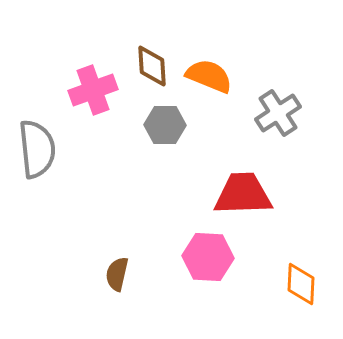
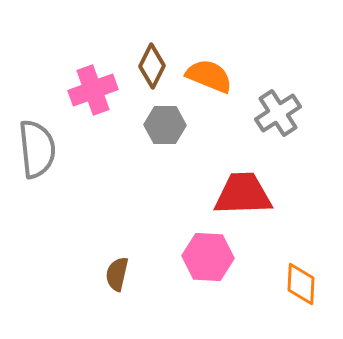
brown diamond: rotated 30 degrees clockwise
